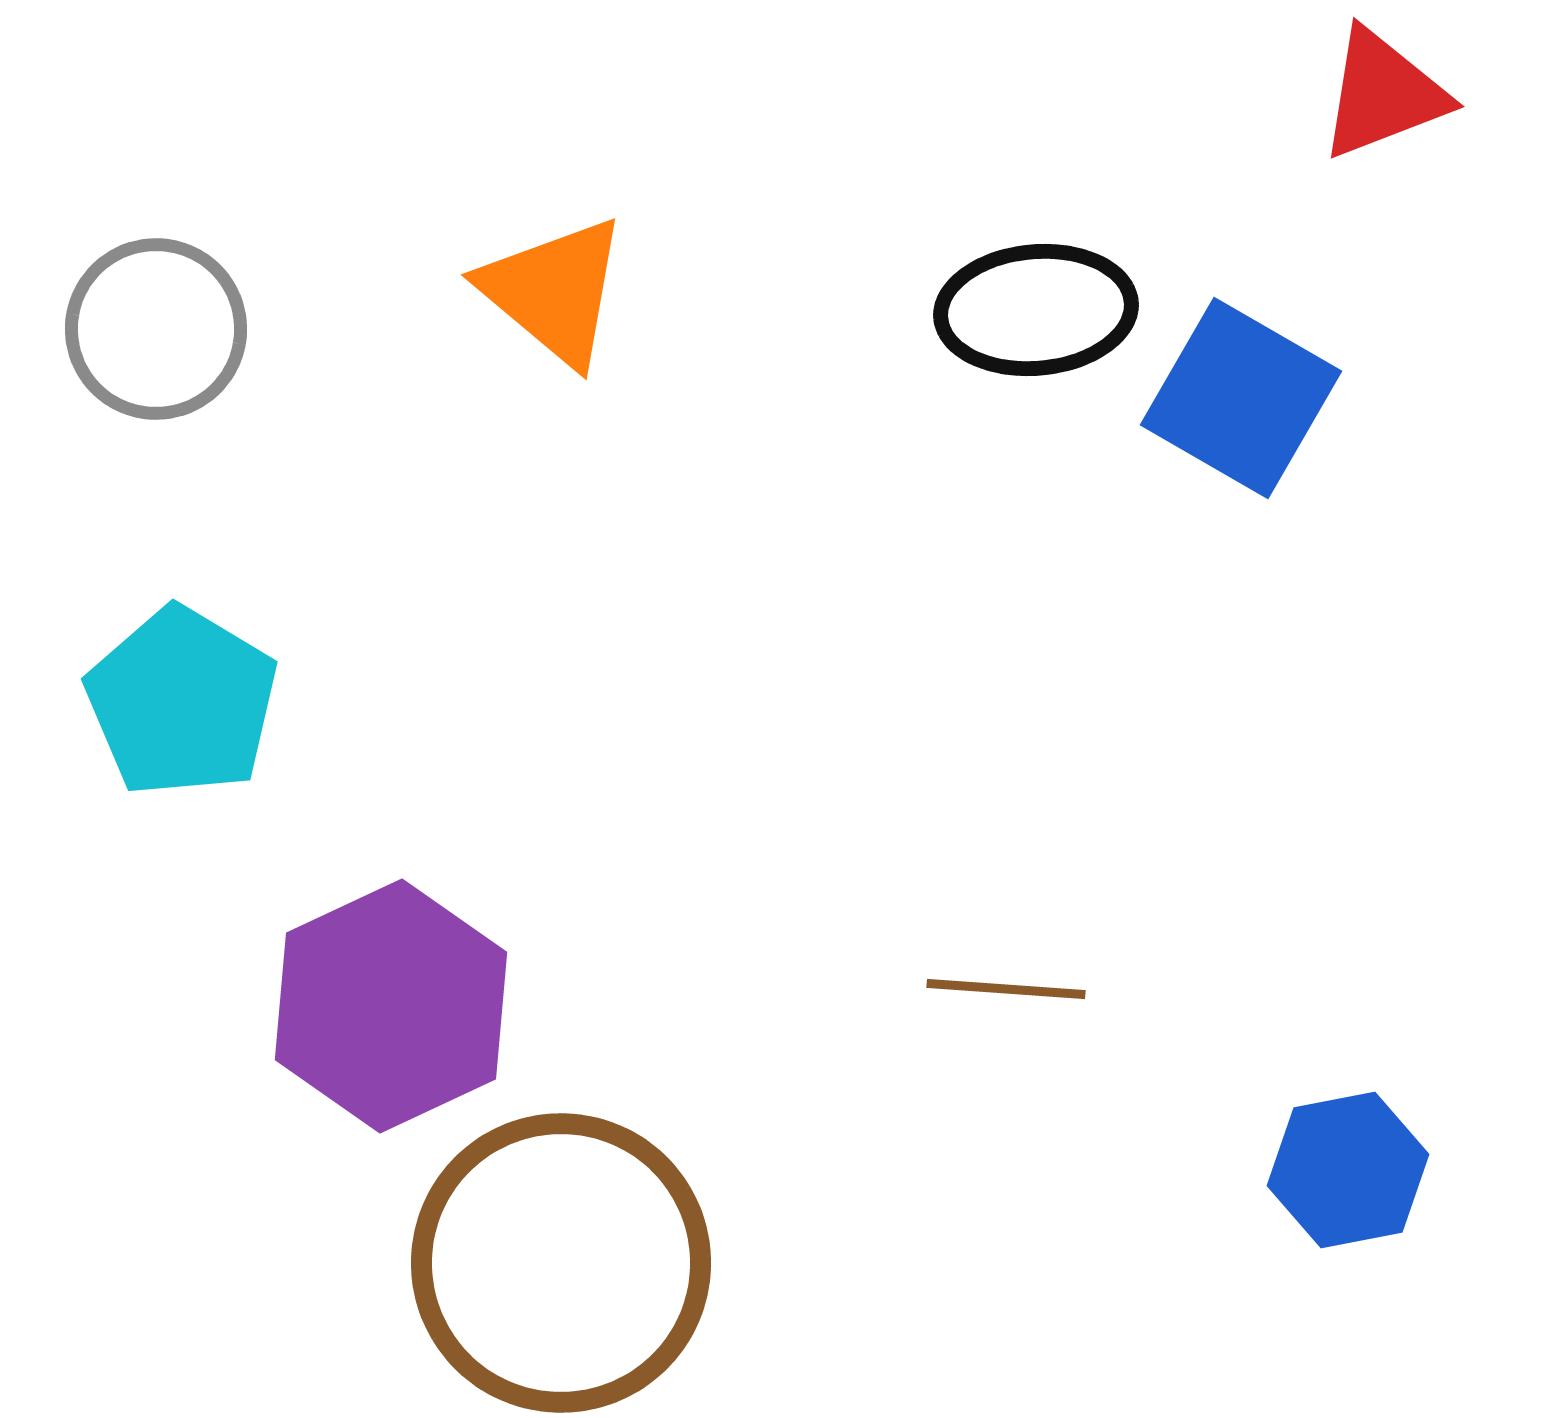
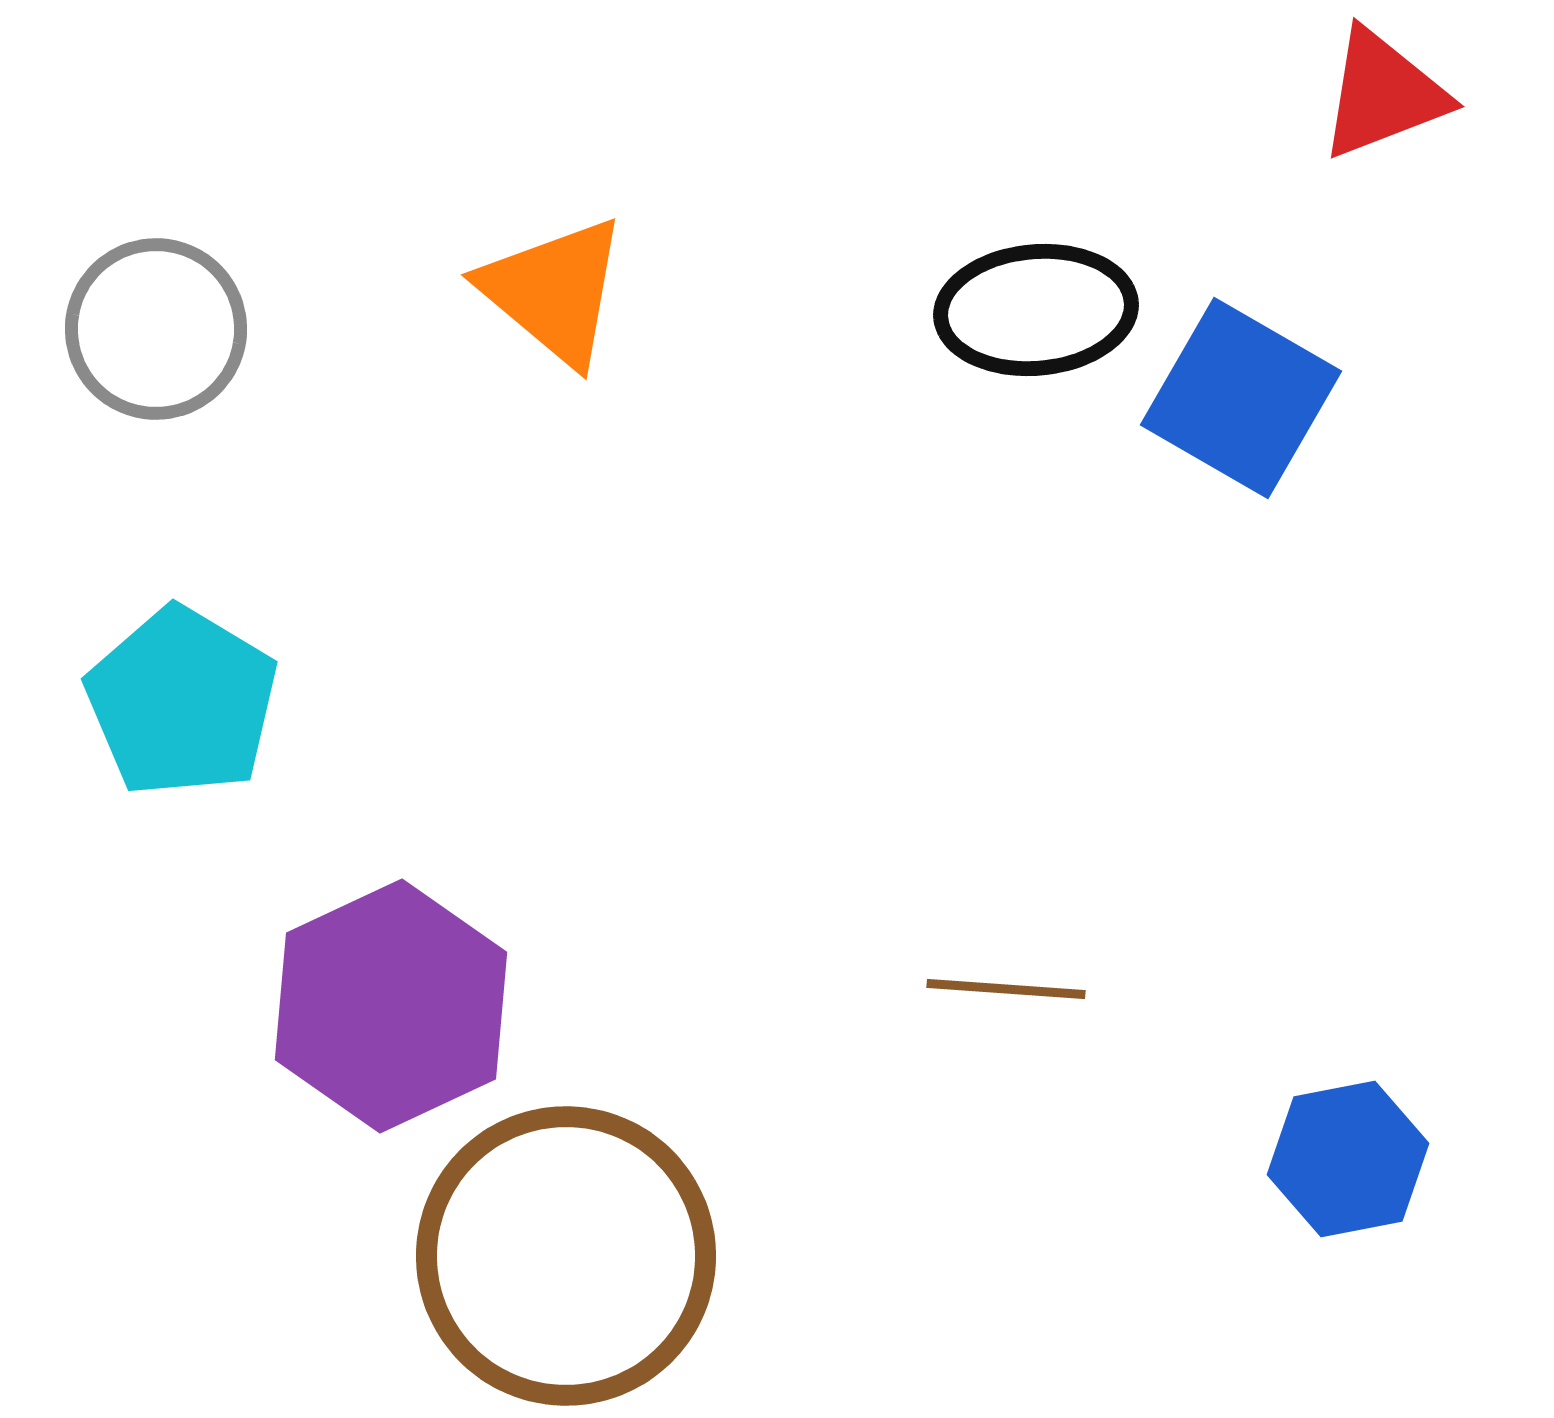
blue hexagon: moved 11 px up
brown circle: moved 5 px right, 7 px up
